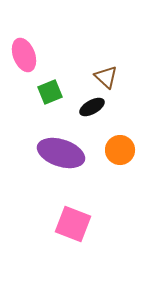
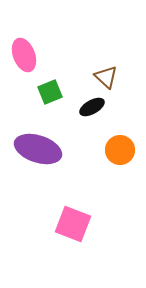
purple ellipse: moved 23 px left, 4 px up
